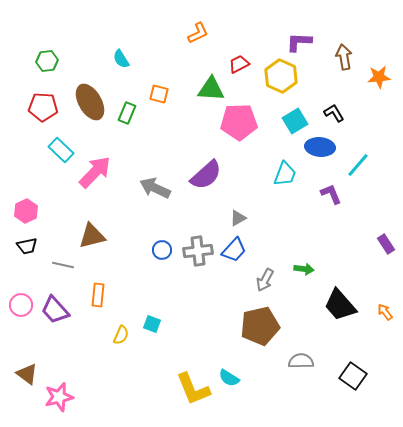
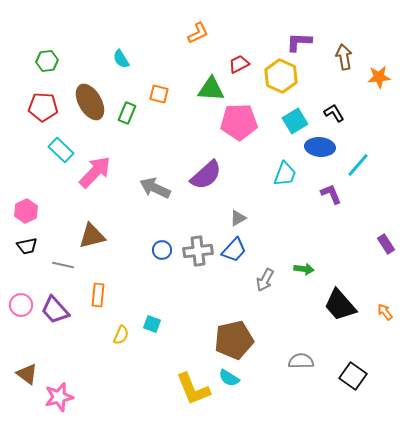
brown pentagon at (260, 326): moved 26 px left, 14 px down
